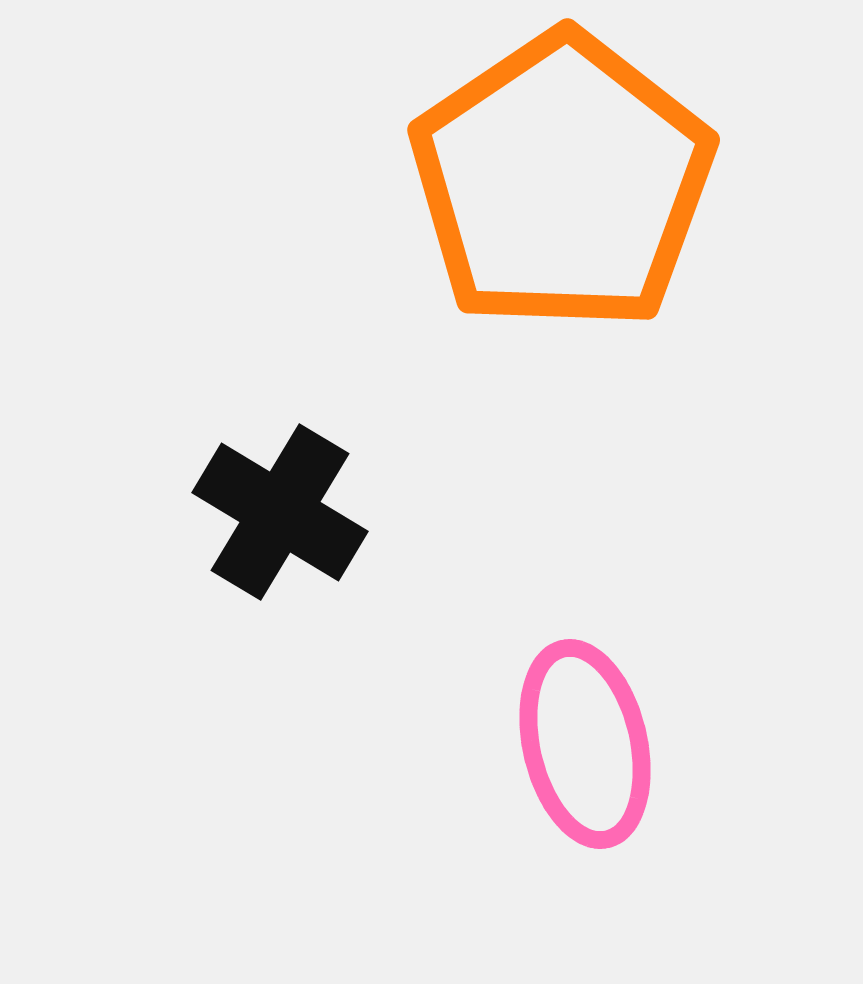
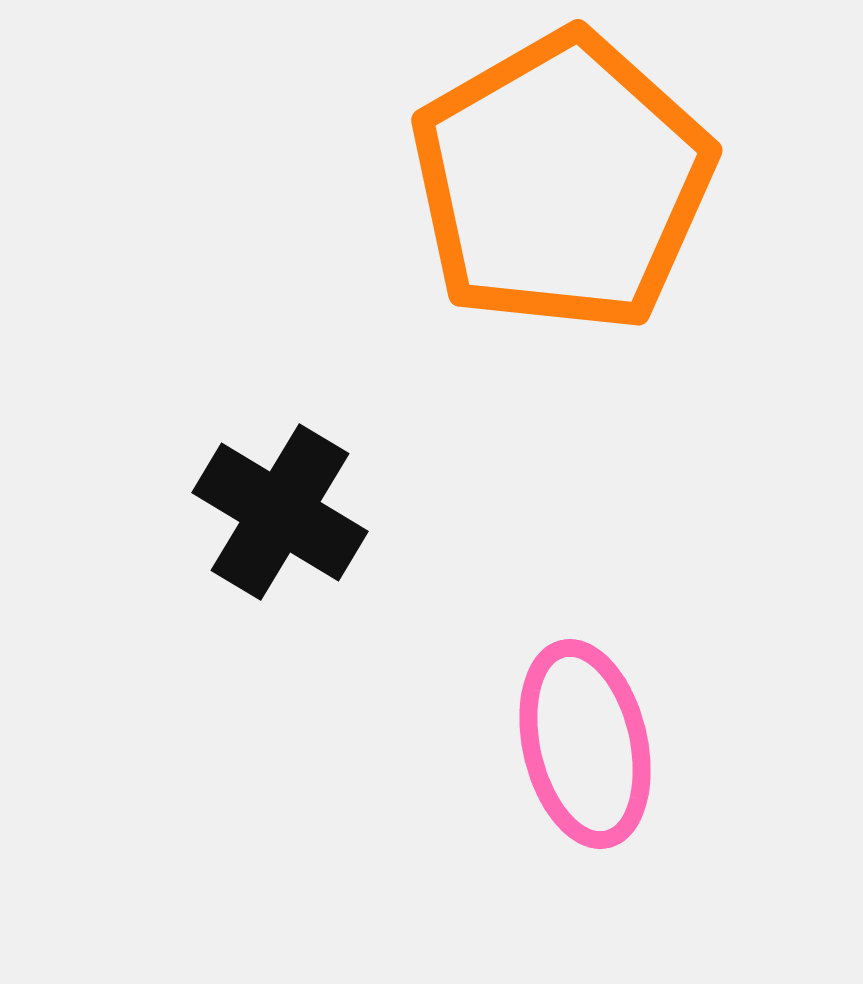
orange pentagon: rotated 4 degrees clockwise
